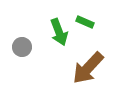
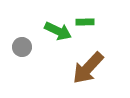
green rectangle: rotated 24 degrees counterclockwise
green arrow: moved 1 px left, 1 px up; rotated 44 degrees counterclockwise
